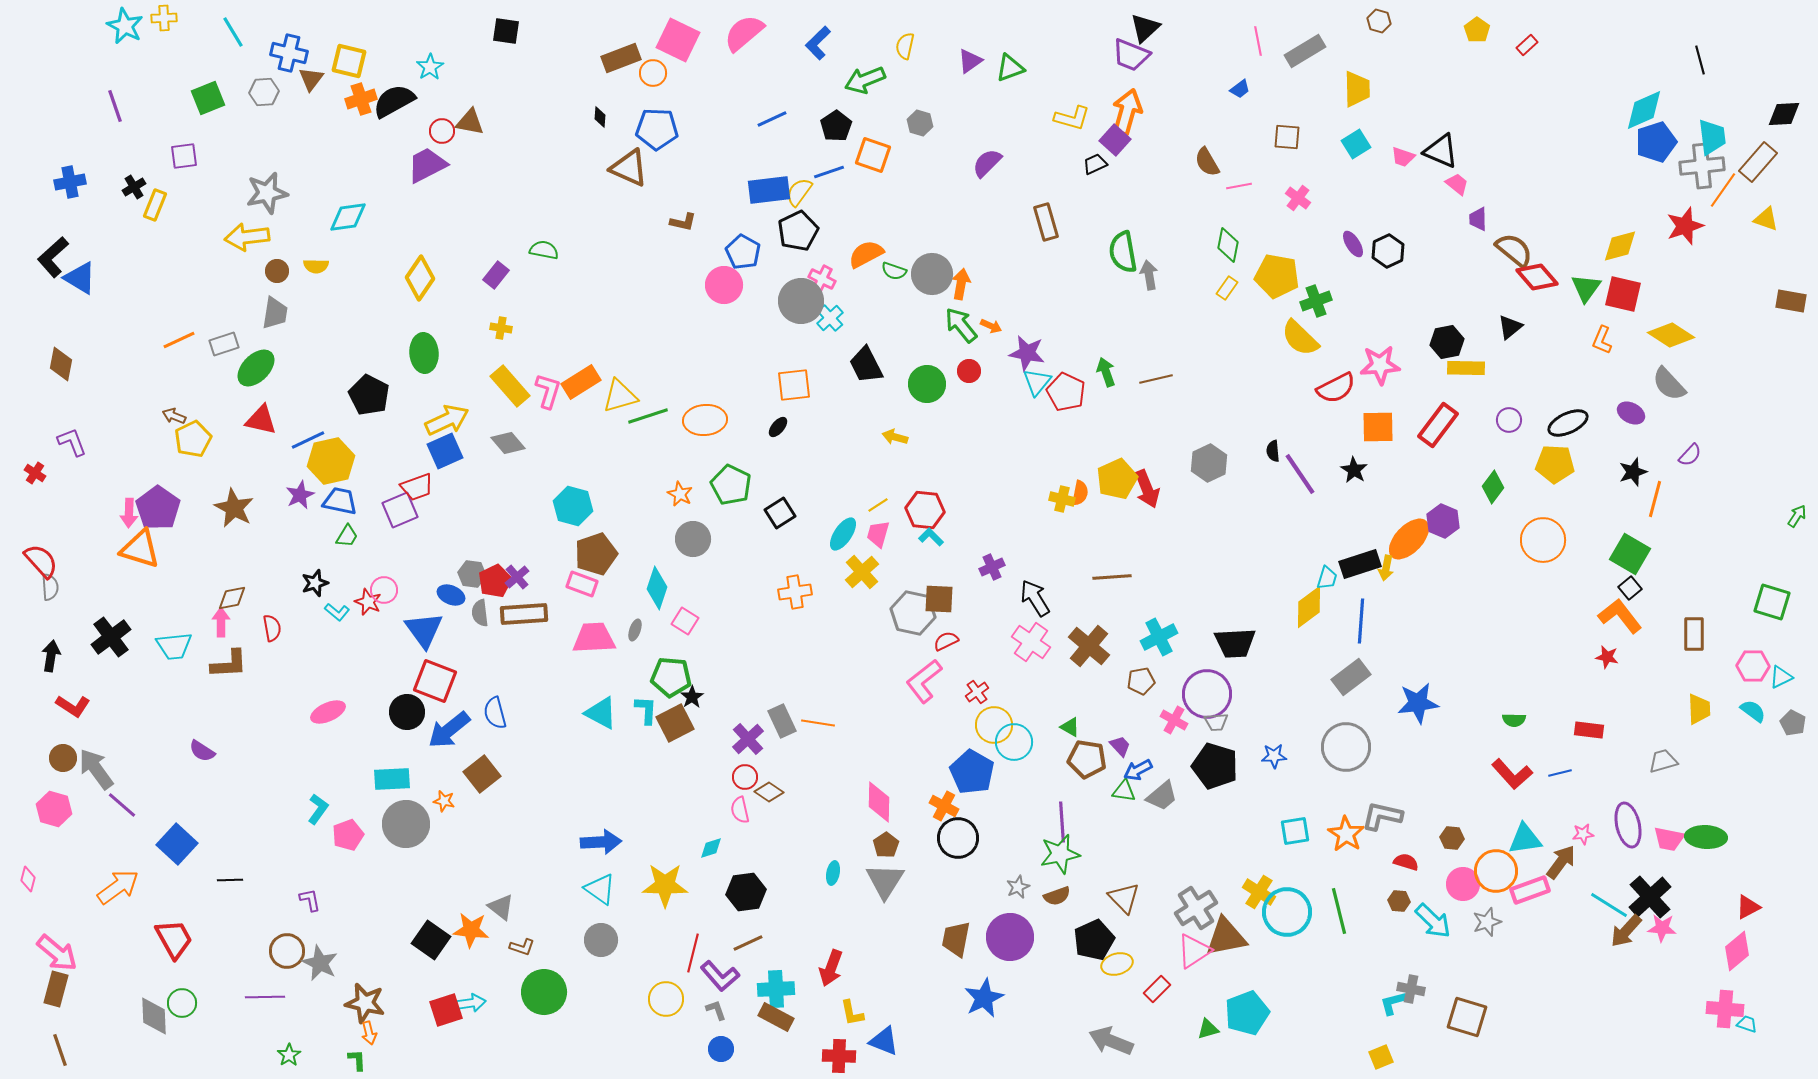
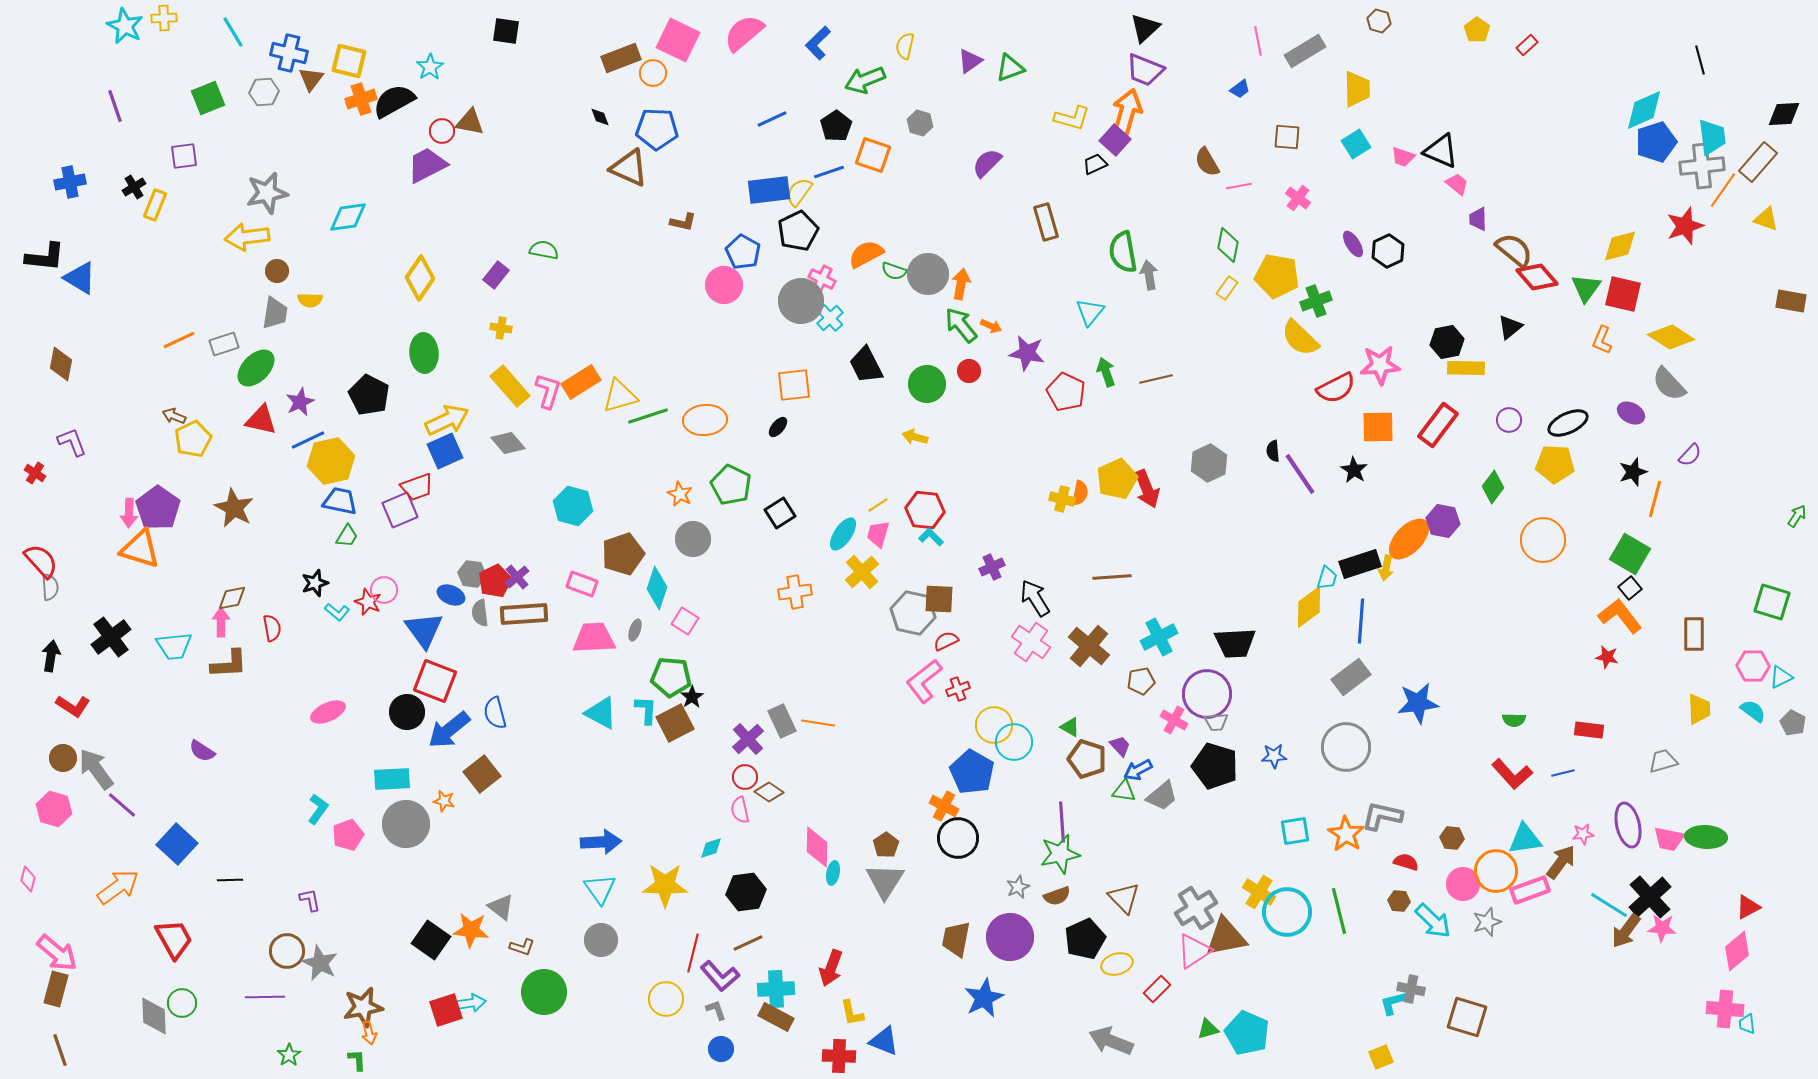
purple trapezoid at (1131, 55): moved 14 px right, 15 px down
black diamond at (600, 117): rotated 25 degrees counterclockwise
black L-shape at (53, 257): moved 8 px left; rotated 132 degrees counterclockwise
yellow semicircle at (316, 266): moved 6 px left, 34 px down
gray circle at (932, 274): moved 4 px left
yellow diamond at (1671, 335): moved 2 px down
cyan triangle at (1037, 382): moved 53 px right, 70 px up
yellow arrow at (895, 437): moved 20 px right
purple star at (300, 495): moved 93 px up
purple hexagon at (1443, 521): rotated 12 degrees counterclockwise
brown pentagon at (596, 554): moved 27 px right
red cross at (977, 692): moved 19 px left, 3 px up; rotated 15 degrees clockwise
brown pentagon at (1087, 759): rotated 9 degrees clockwise
blue line at (1560, 773): moved 3 px right
pink diamond at (879, 802): moved 62 px left, 45 px down
cyan triangle at (600, 889): rotated 20 degrees clockwise
brown arrow at (1626, 931): rotated 6 degrees counterclockwise
black pentagon at (1094, 940): moved 9 px left, 1 px up
brown star at (365, 1003): moved 2 px left, 4 px down; rotated 24 degrees counterclockwise
cyan pentagon at (1247, 1013): moved 20 px down; rotated 27 degrees counterclockwise
cyan trapezoid at (1747, 1024): rotated 115 degrees counterclockwise
